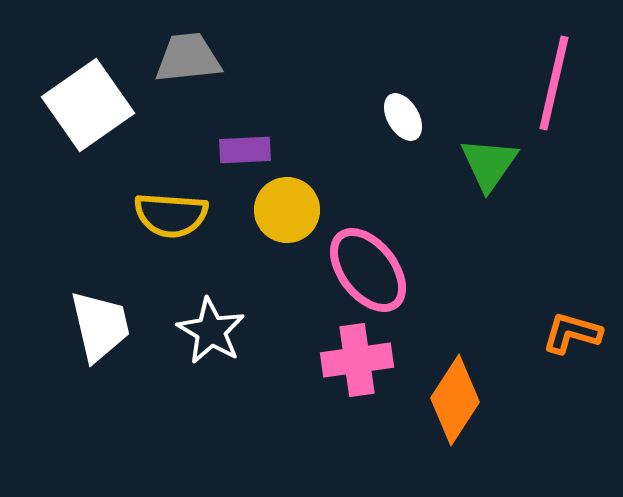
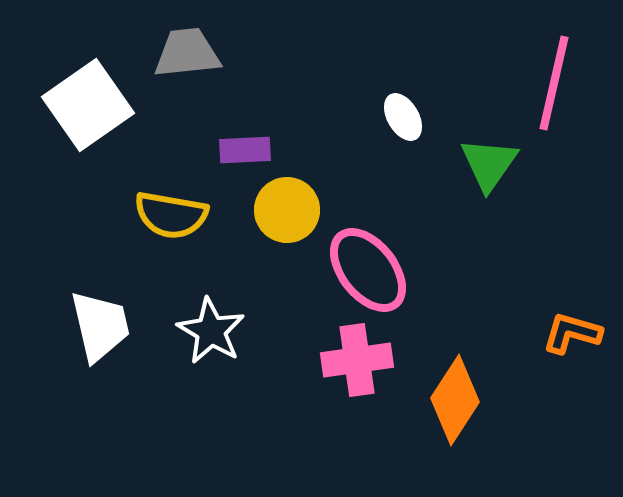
gray trapezoid: moved 1 px left, 5 px up
yellow semicircle: rotated 6 degrees clockwise
